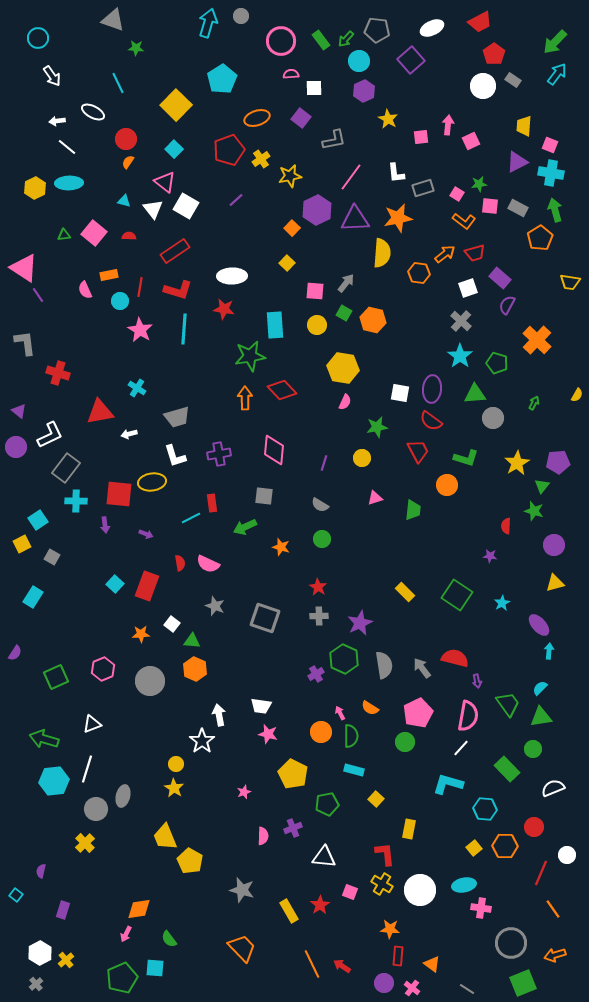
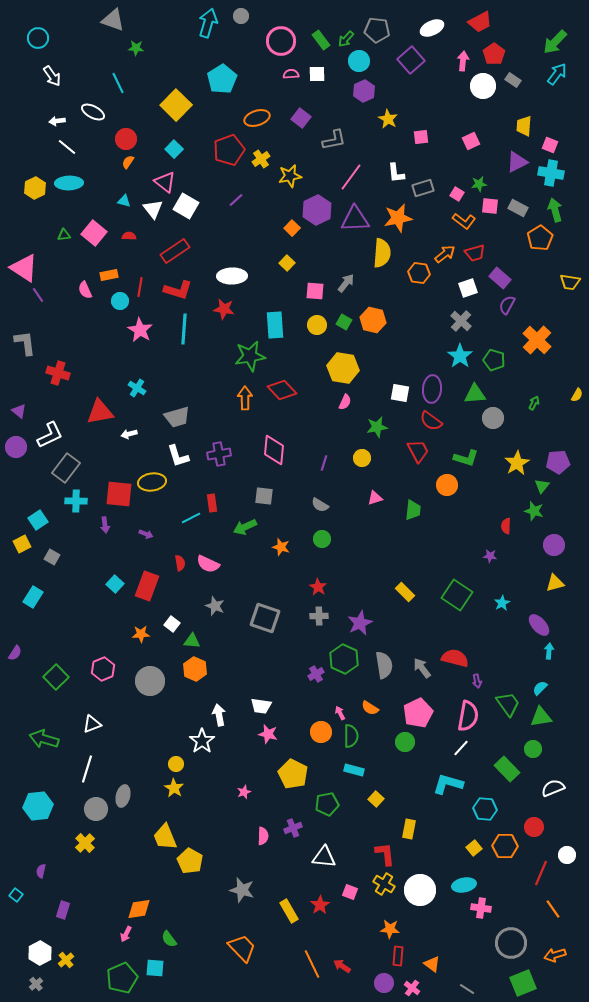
white square at (314, 88): moved 3 px right, 14 px up
pink arrow at (448, 125): moved 15 px right, 64 px up
green square at (344, 313): moved 9 px down
green pentagon at (497, 363): moved 3 px left, 3 px up
white L-shape at (175, 456): moved 3 px right
green square at (56, 677): rotated 20 degrees counterclockwise
cyan hexagon at (54, 781): moved 16 px left, 25 px down
yellow cross at (382, 884): moved 2 px right
